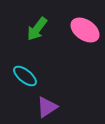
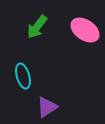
green arrow: moved 2 px up
cyan ellipse: moved 2 px left; rotated 35 degrees clockwise
